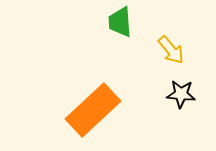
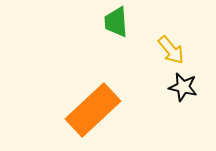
green trapezoid: moved 4 px left
black star: moved 2 px right, 7 px up; rotated 8 degrees clockwise
